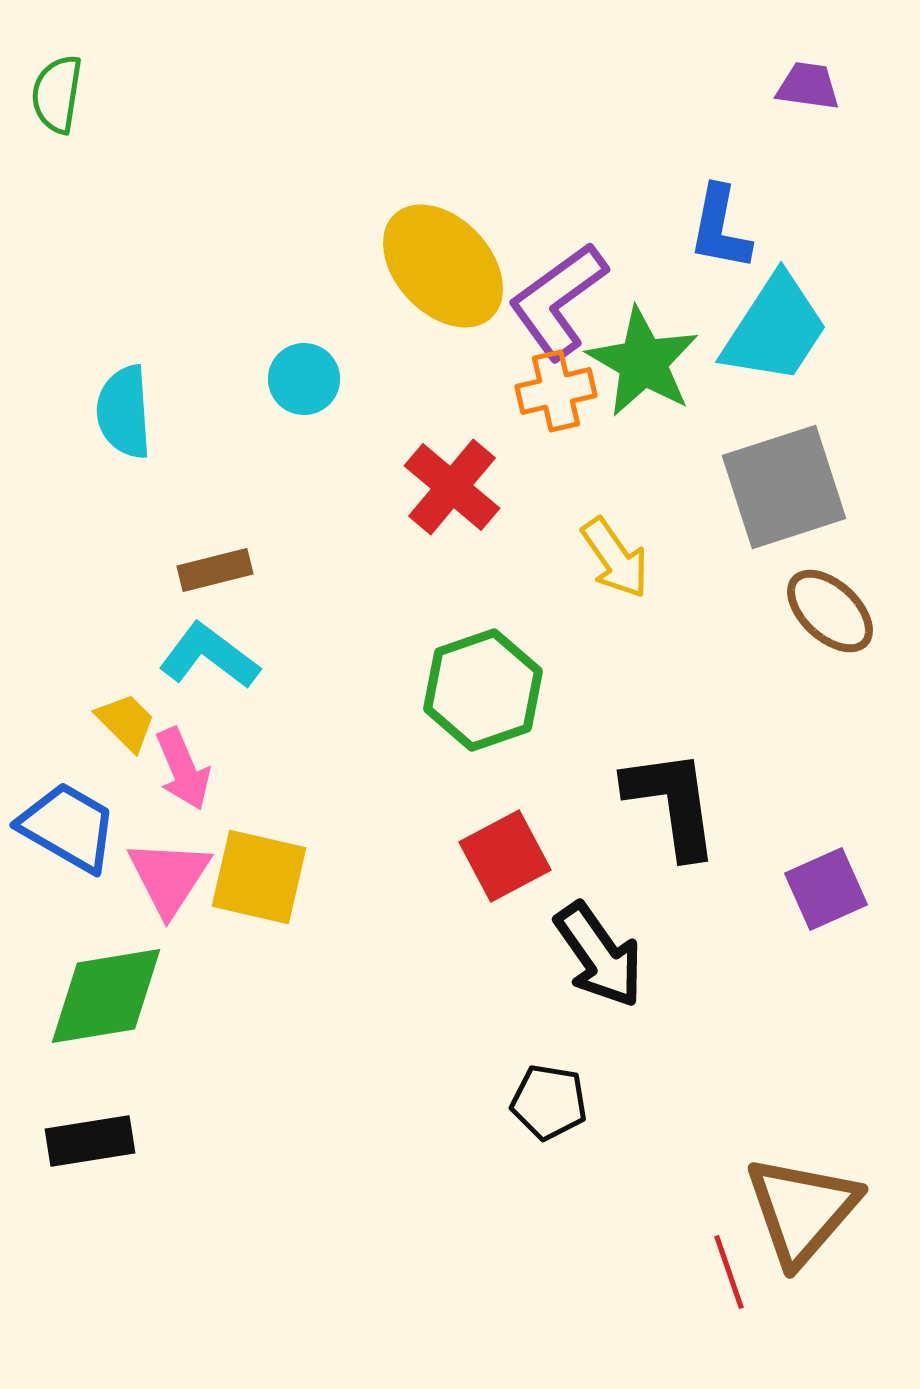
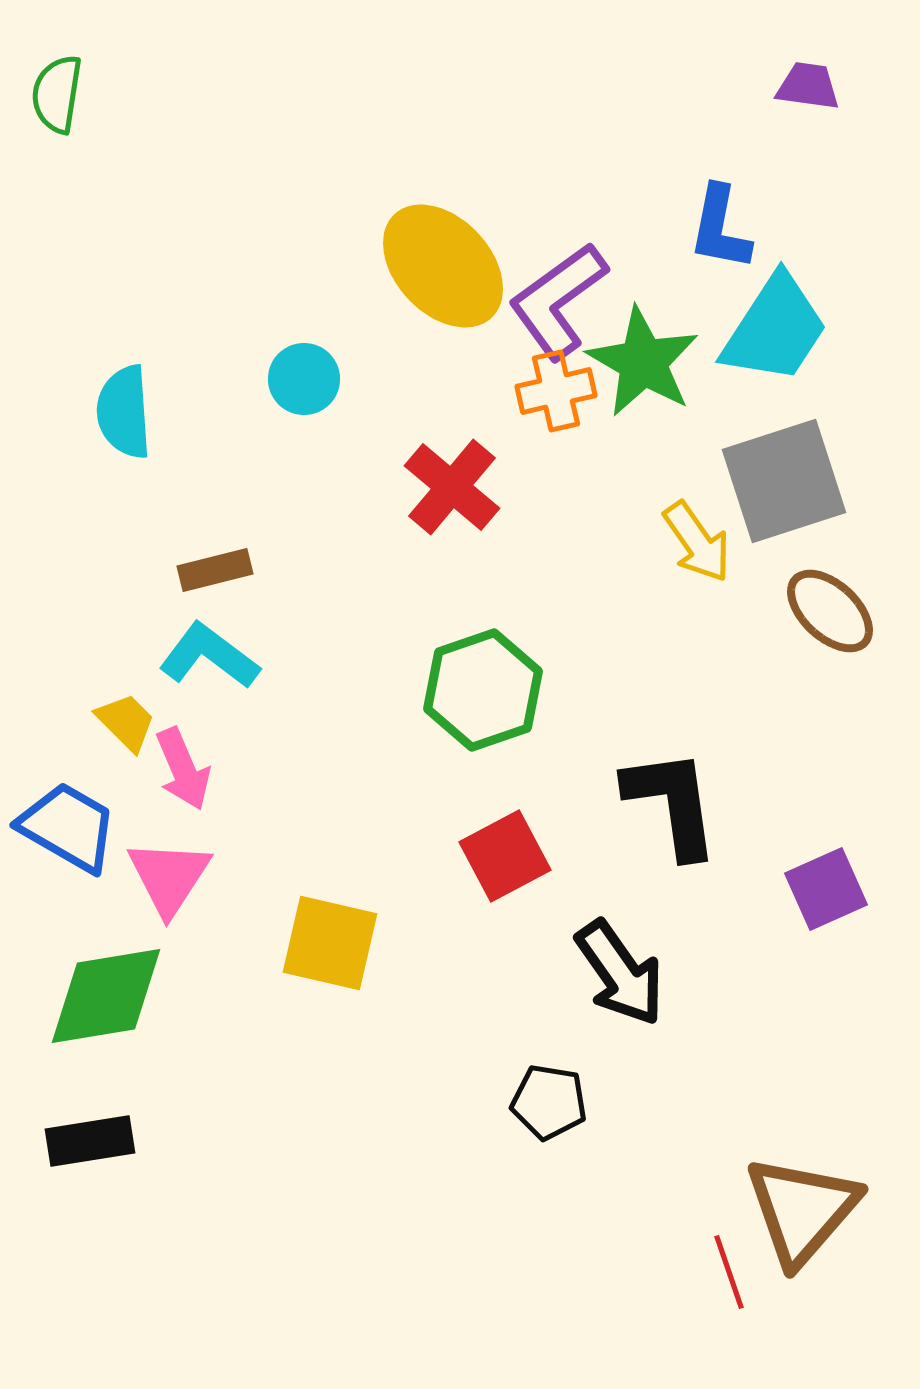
gray square: moved 6 px up
yellow arrow: moved 82 px right, 16 px up
yellow square: moved 71 px right, 66 px down
black arrow: moved 21 px right, 18 px down
